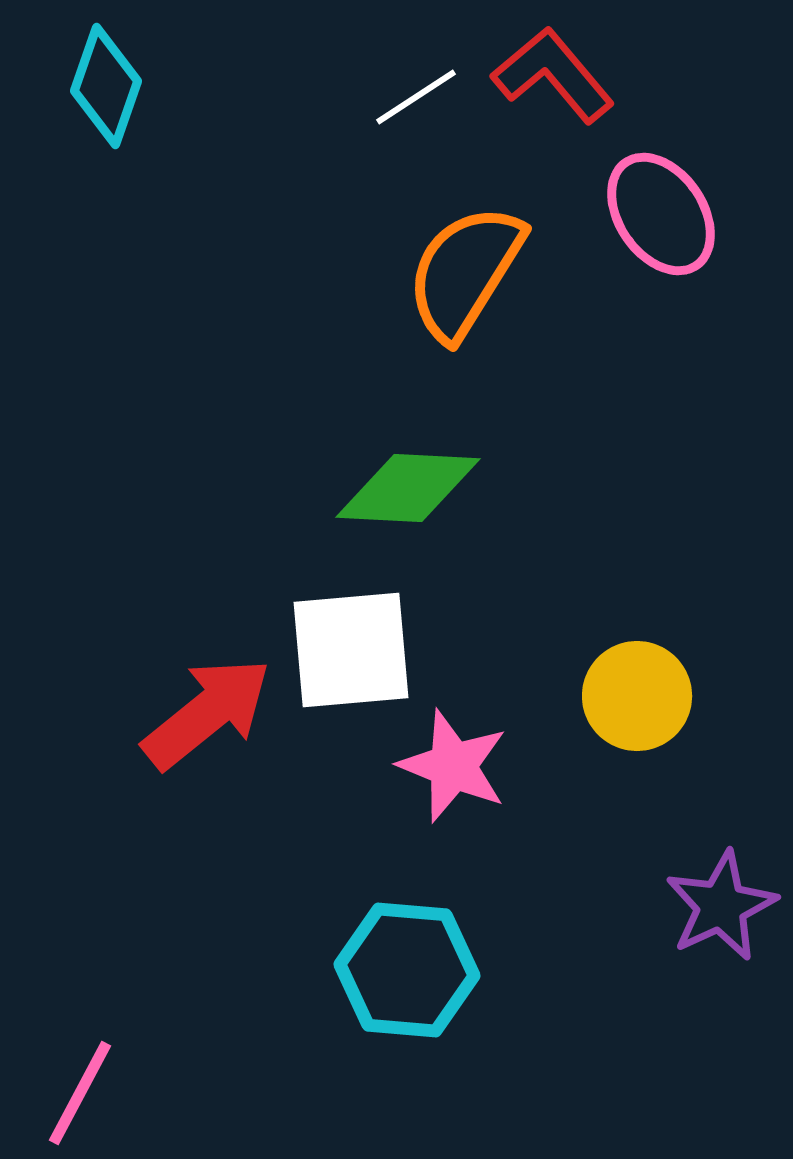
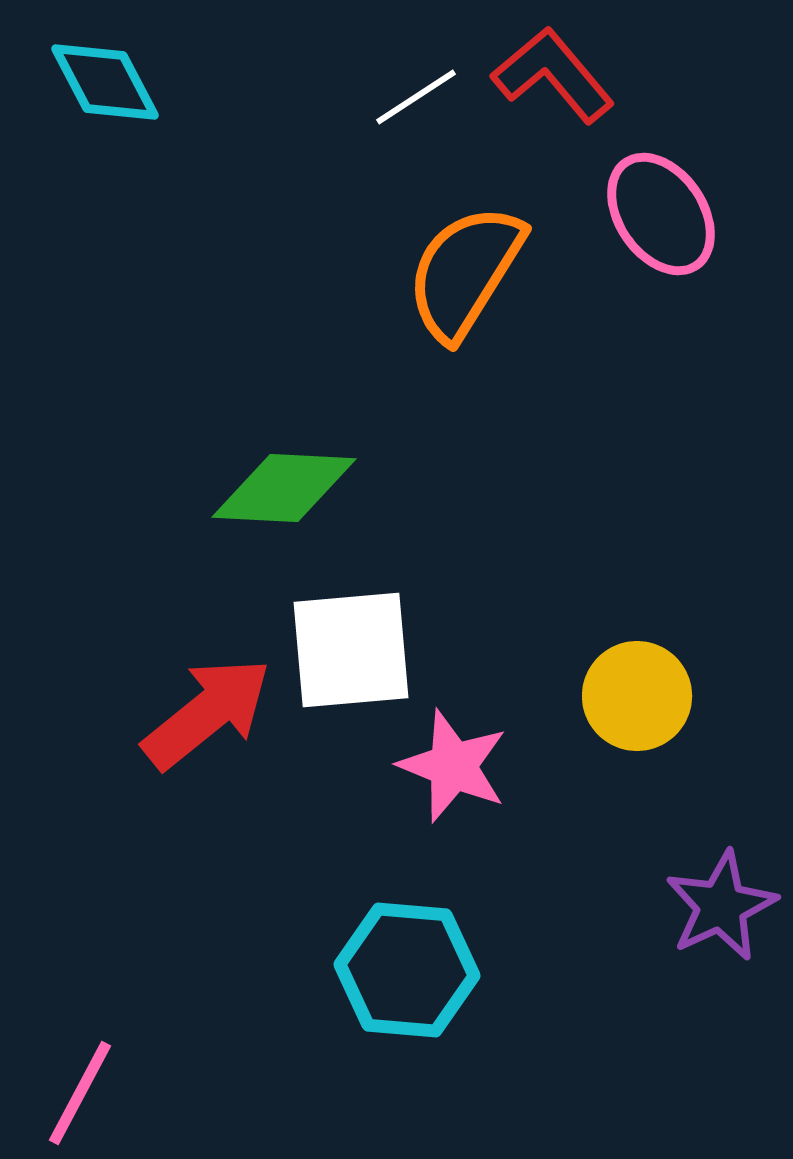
cyan diamond: moved 1 px left, 4 px up; rotated 47 degrees counterclockwise
green diamond: moved 124 px left
